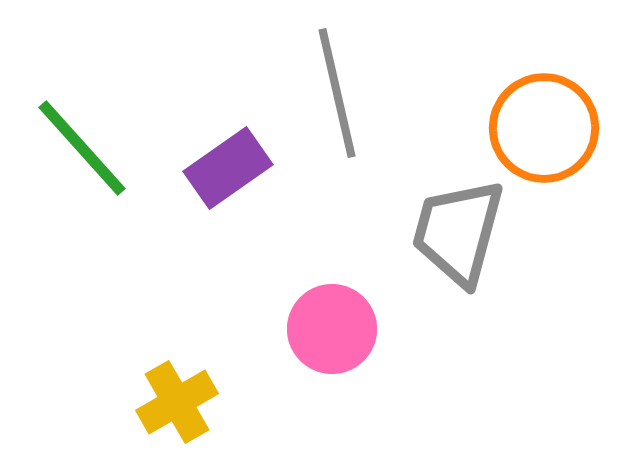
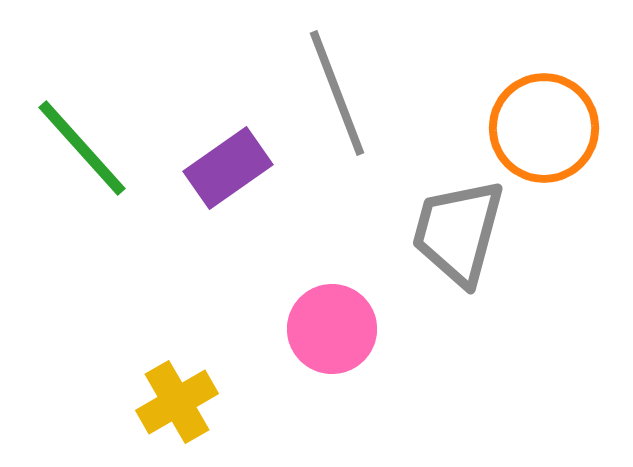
gray line: rotated 8 degrees counterclockwise
